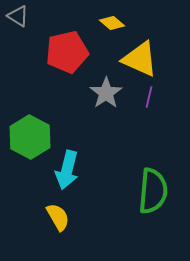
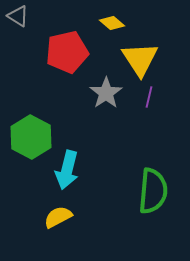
yellow triangle: rotated 33 degrees clockwise
green hexagon: moved 1 px right
yellow semicircle: rotated 88 degrees counterclockwise
